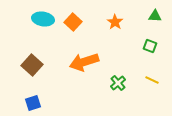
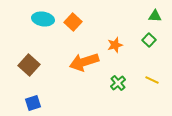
orange star: moved 23 px down; rotated 21 degrees clockwise
green square: moved 1 px left, 6 px up; rotated 24 degrees clockwise
brown square: moved 3 px left
